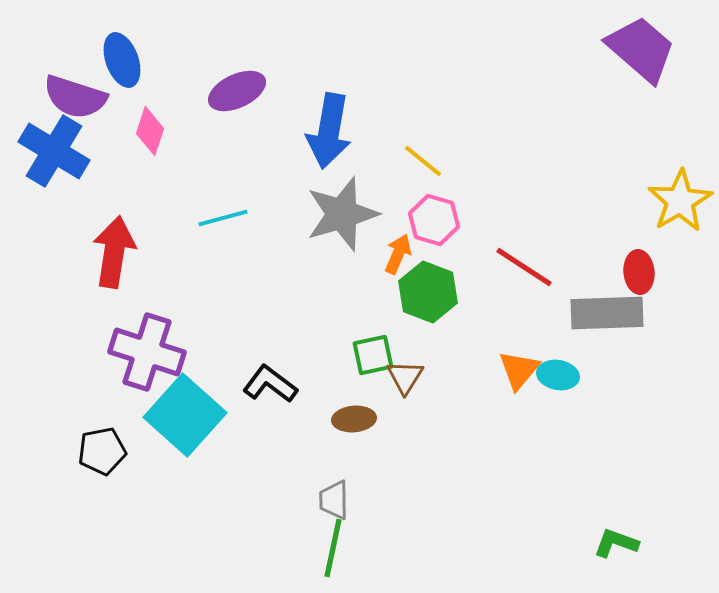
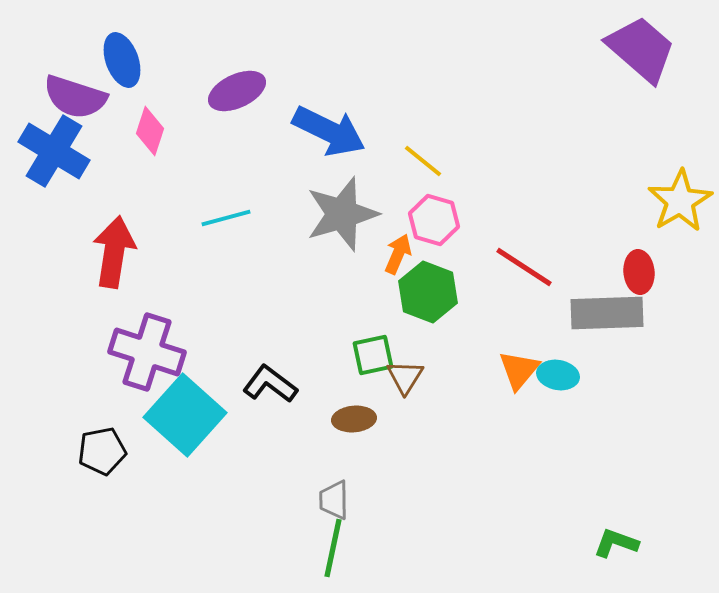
blue arrow: rotated 74 degrees counterclockwise
cyan line: moved 3 px right
